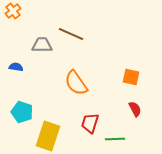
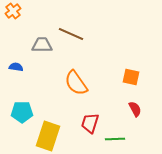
cyan pentagon: rotated 20 degrees counterclockwise
